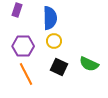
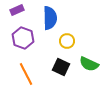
purple rectangle: rotated 48 degrees clockwise
yellow circle: moved 13 px right
purple hexagon: moved 8 px up; rotated 20 degrees clockwise
black square: moved 2 px right
